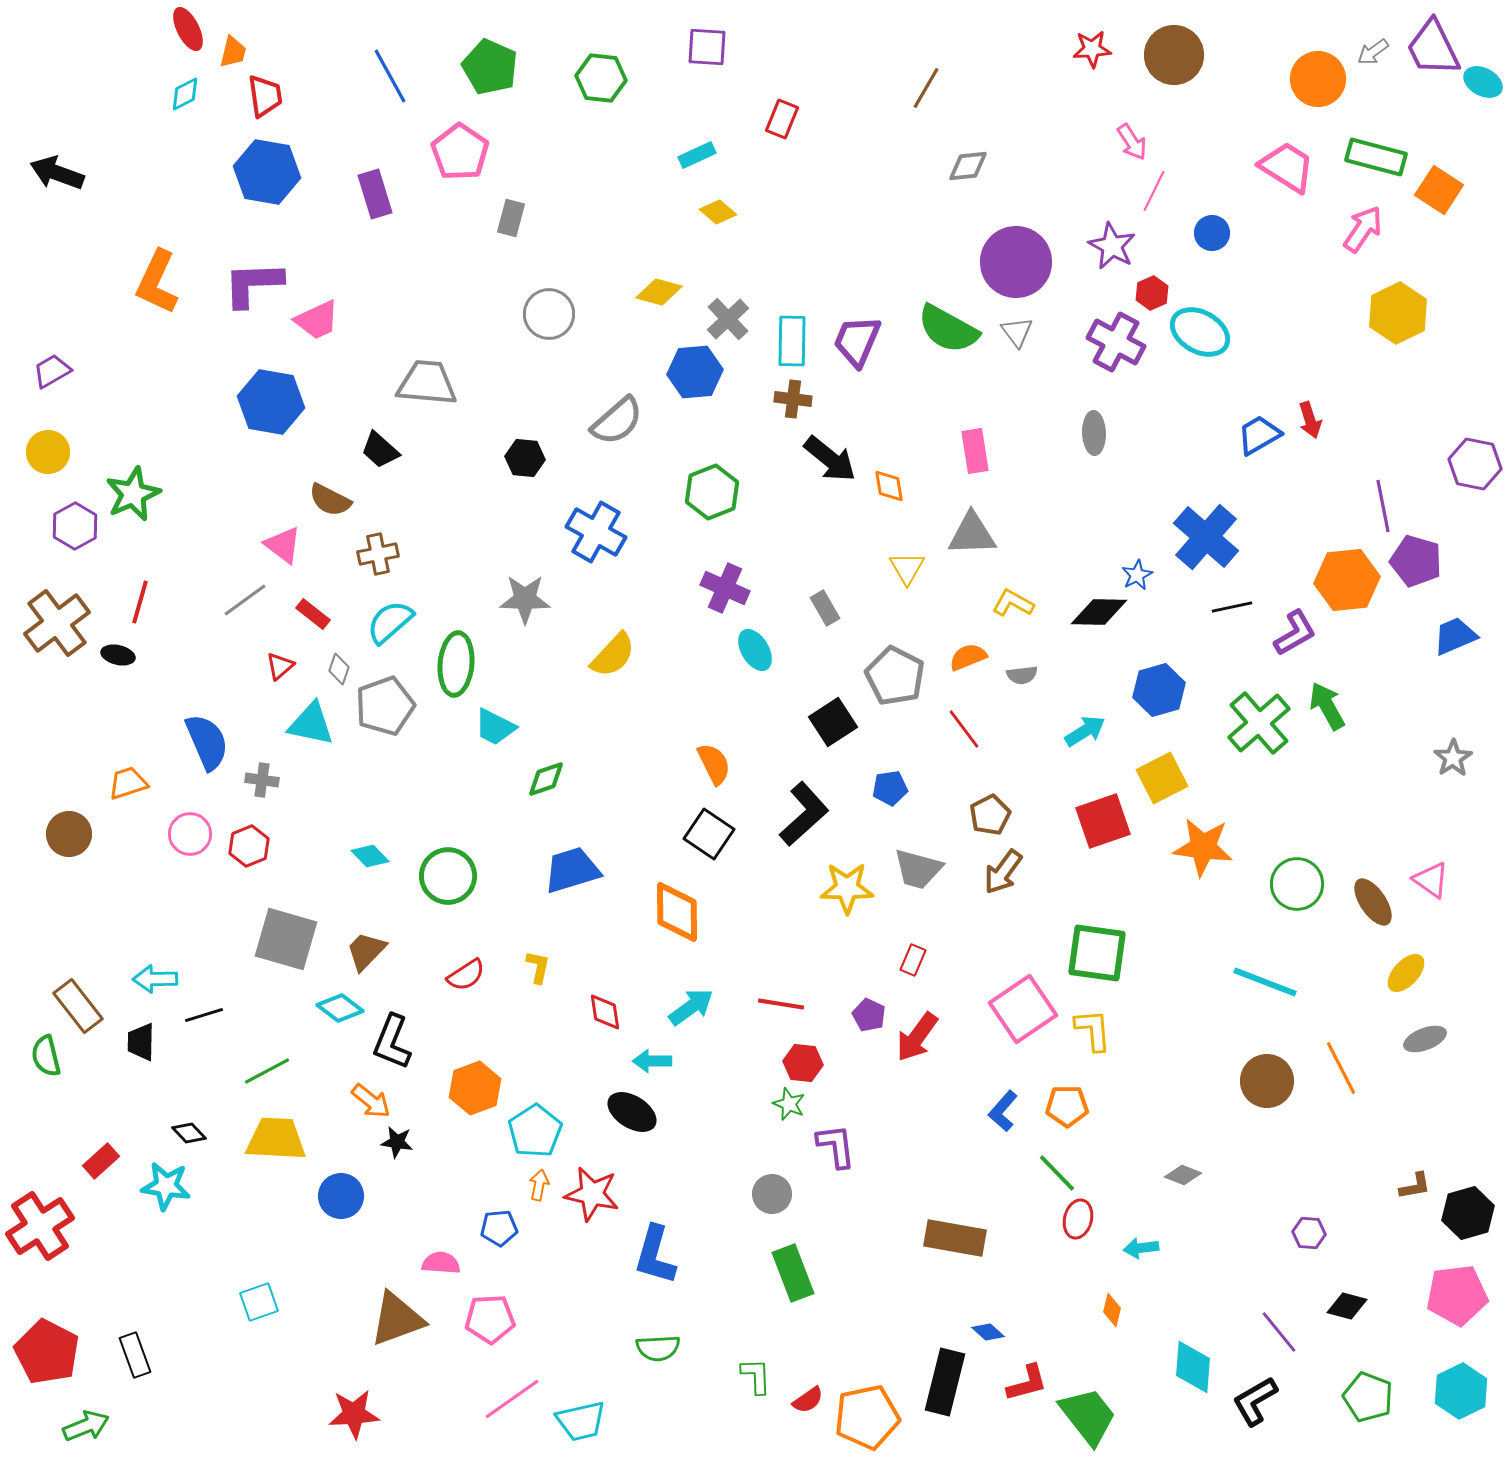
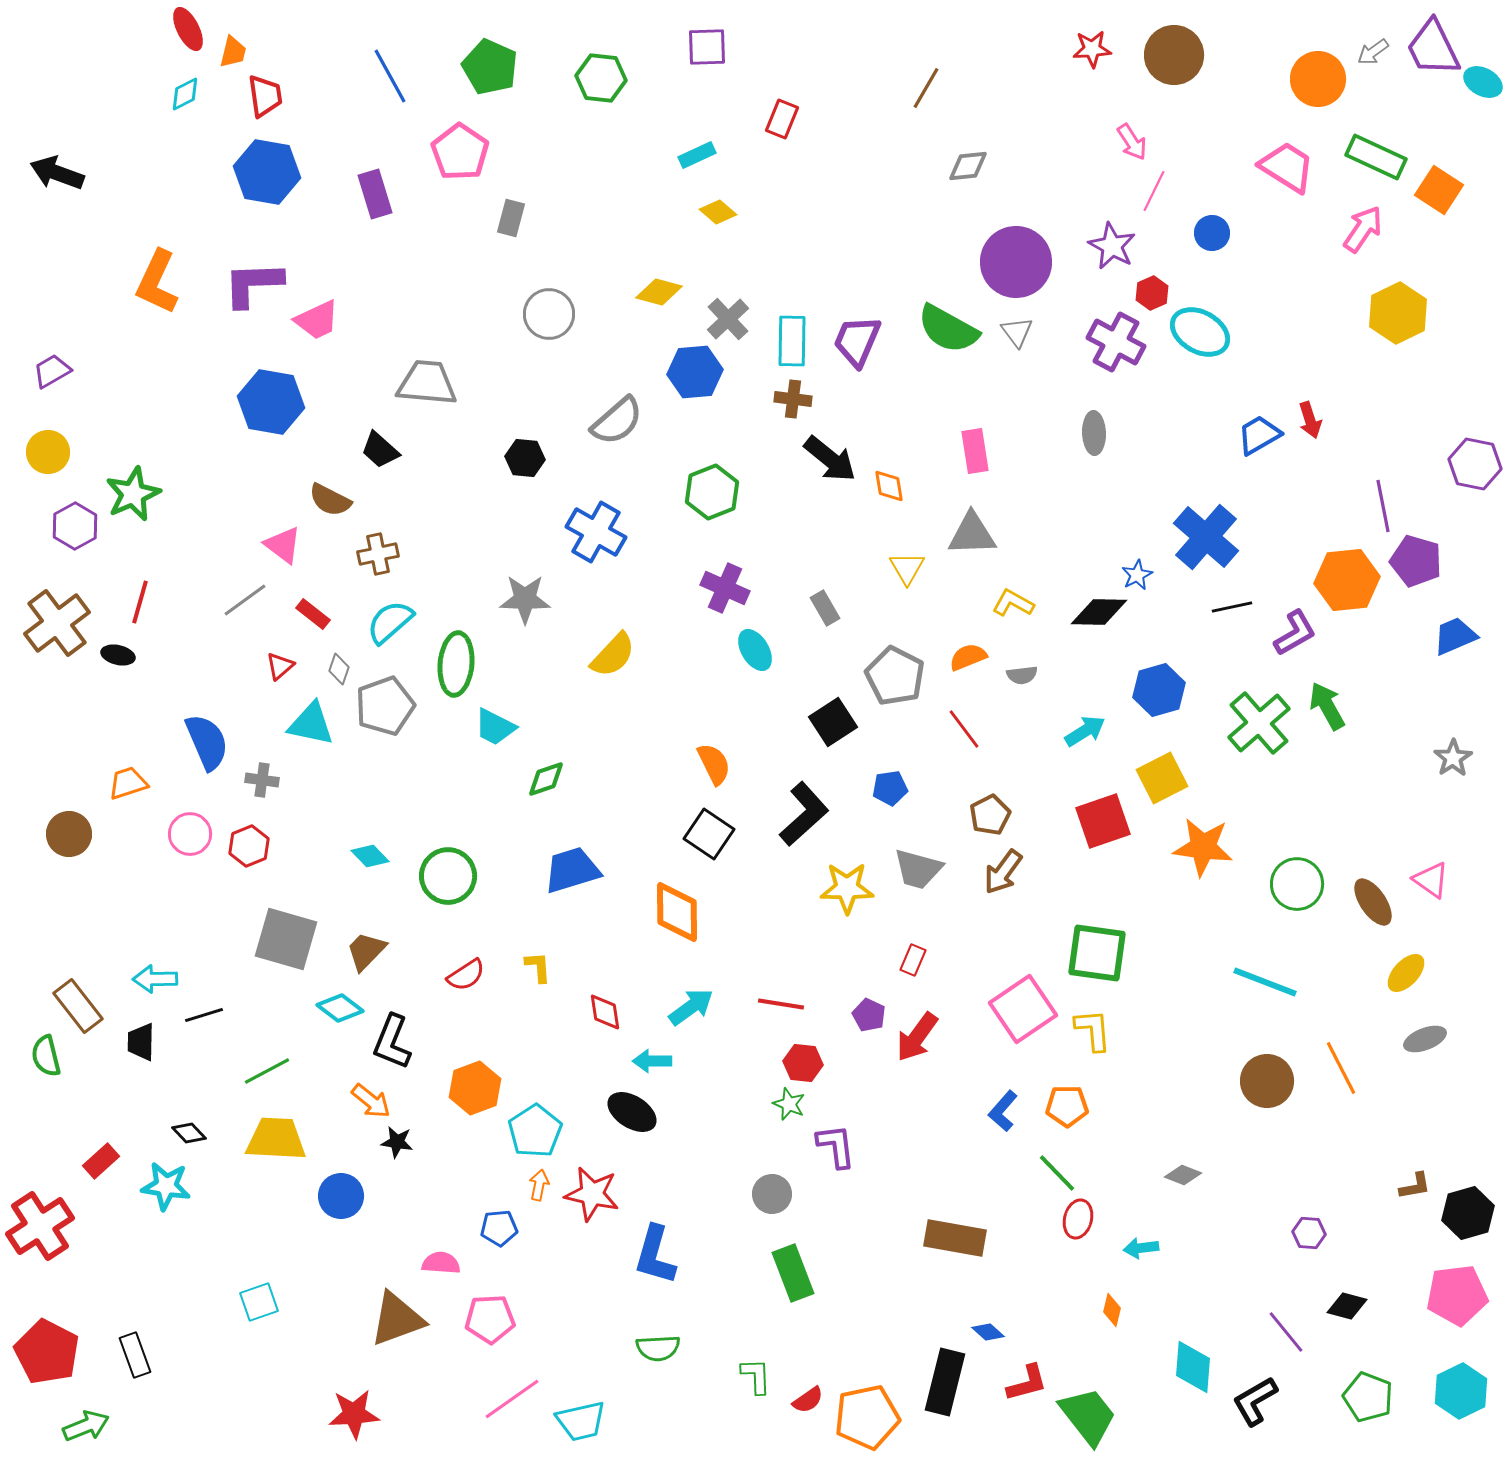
purple square at (707, 47): rotated 6 degrees counterclockwise
green rectangle at (1376, 157): rotated 10 degrees clockwise
yellow L-shape at (538, 967): rotated 16 degrees counterclockwise
purple line at (1279, 1332): moved 7 px right
